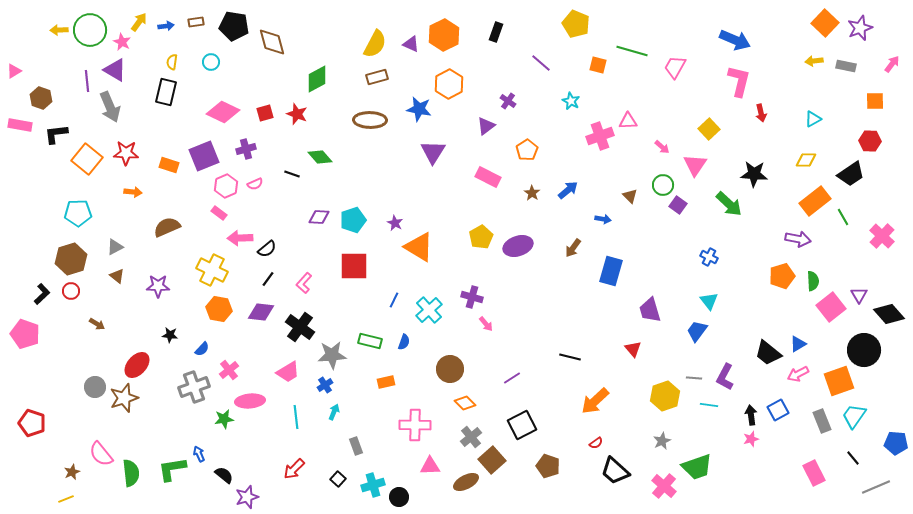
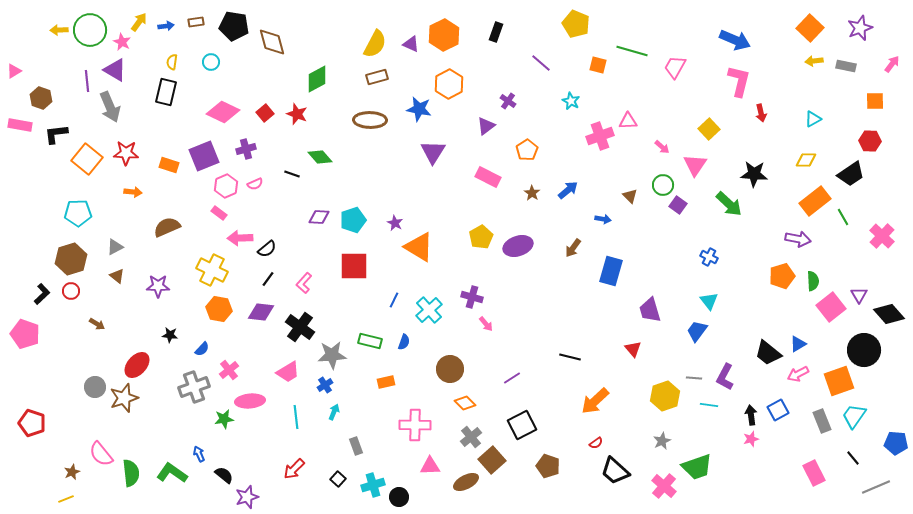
orange square at (825, 23): moved 15 px left, 5 px down
red square at (265, 113): rotated 24 degrees counterclockwise
green L-shape at (172, 469): moved 4 px down; rotated 44 degrees clockwise
